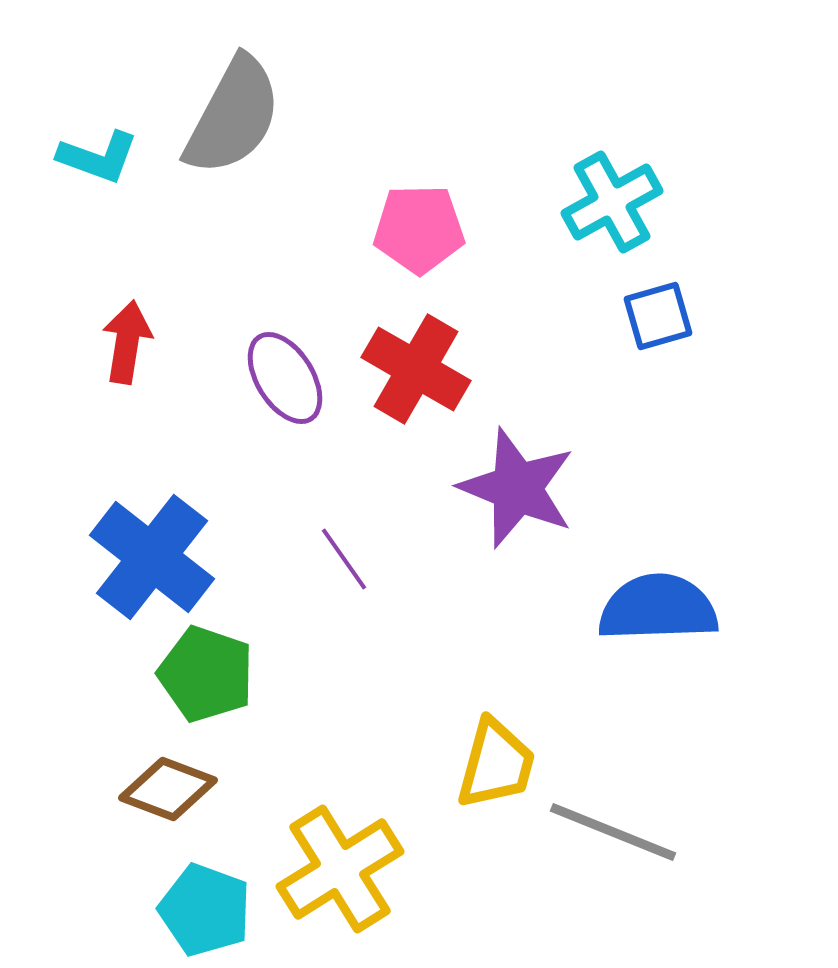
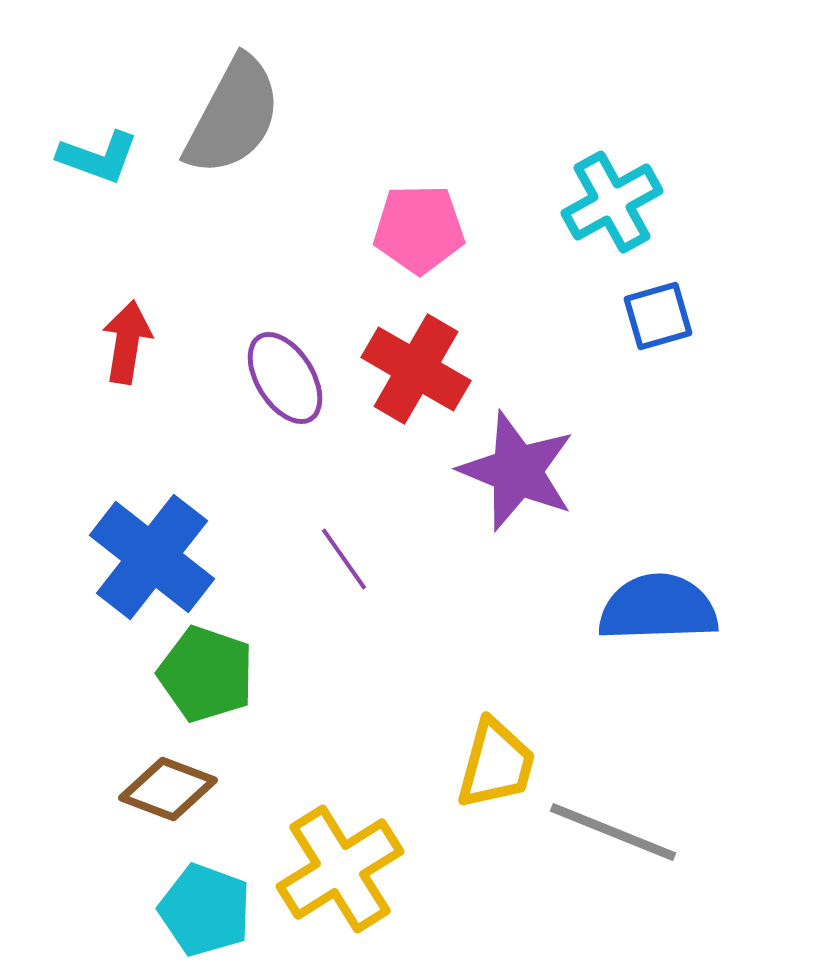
purple star: moved 17 px up
